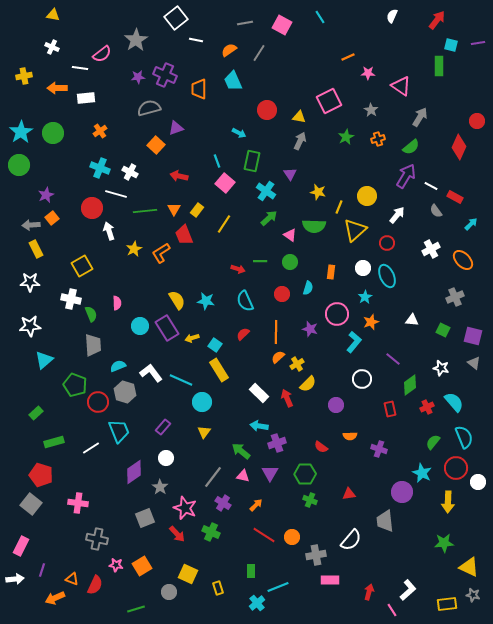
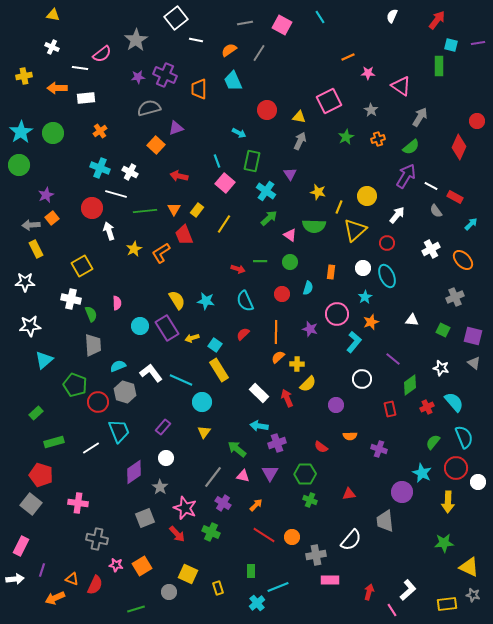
white star at (30, 282): moved 5 px left
yellow cross at (297, 364): rotated 32 degrees clockwise
green arrow at (241, 451): moved 4 px left, 2 px up
